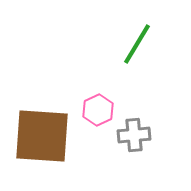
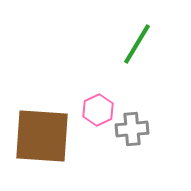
gray cross: moved 2 px left, 6 px up
